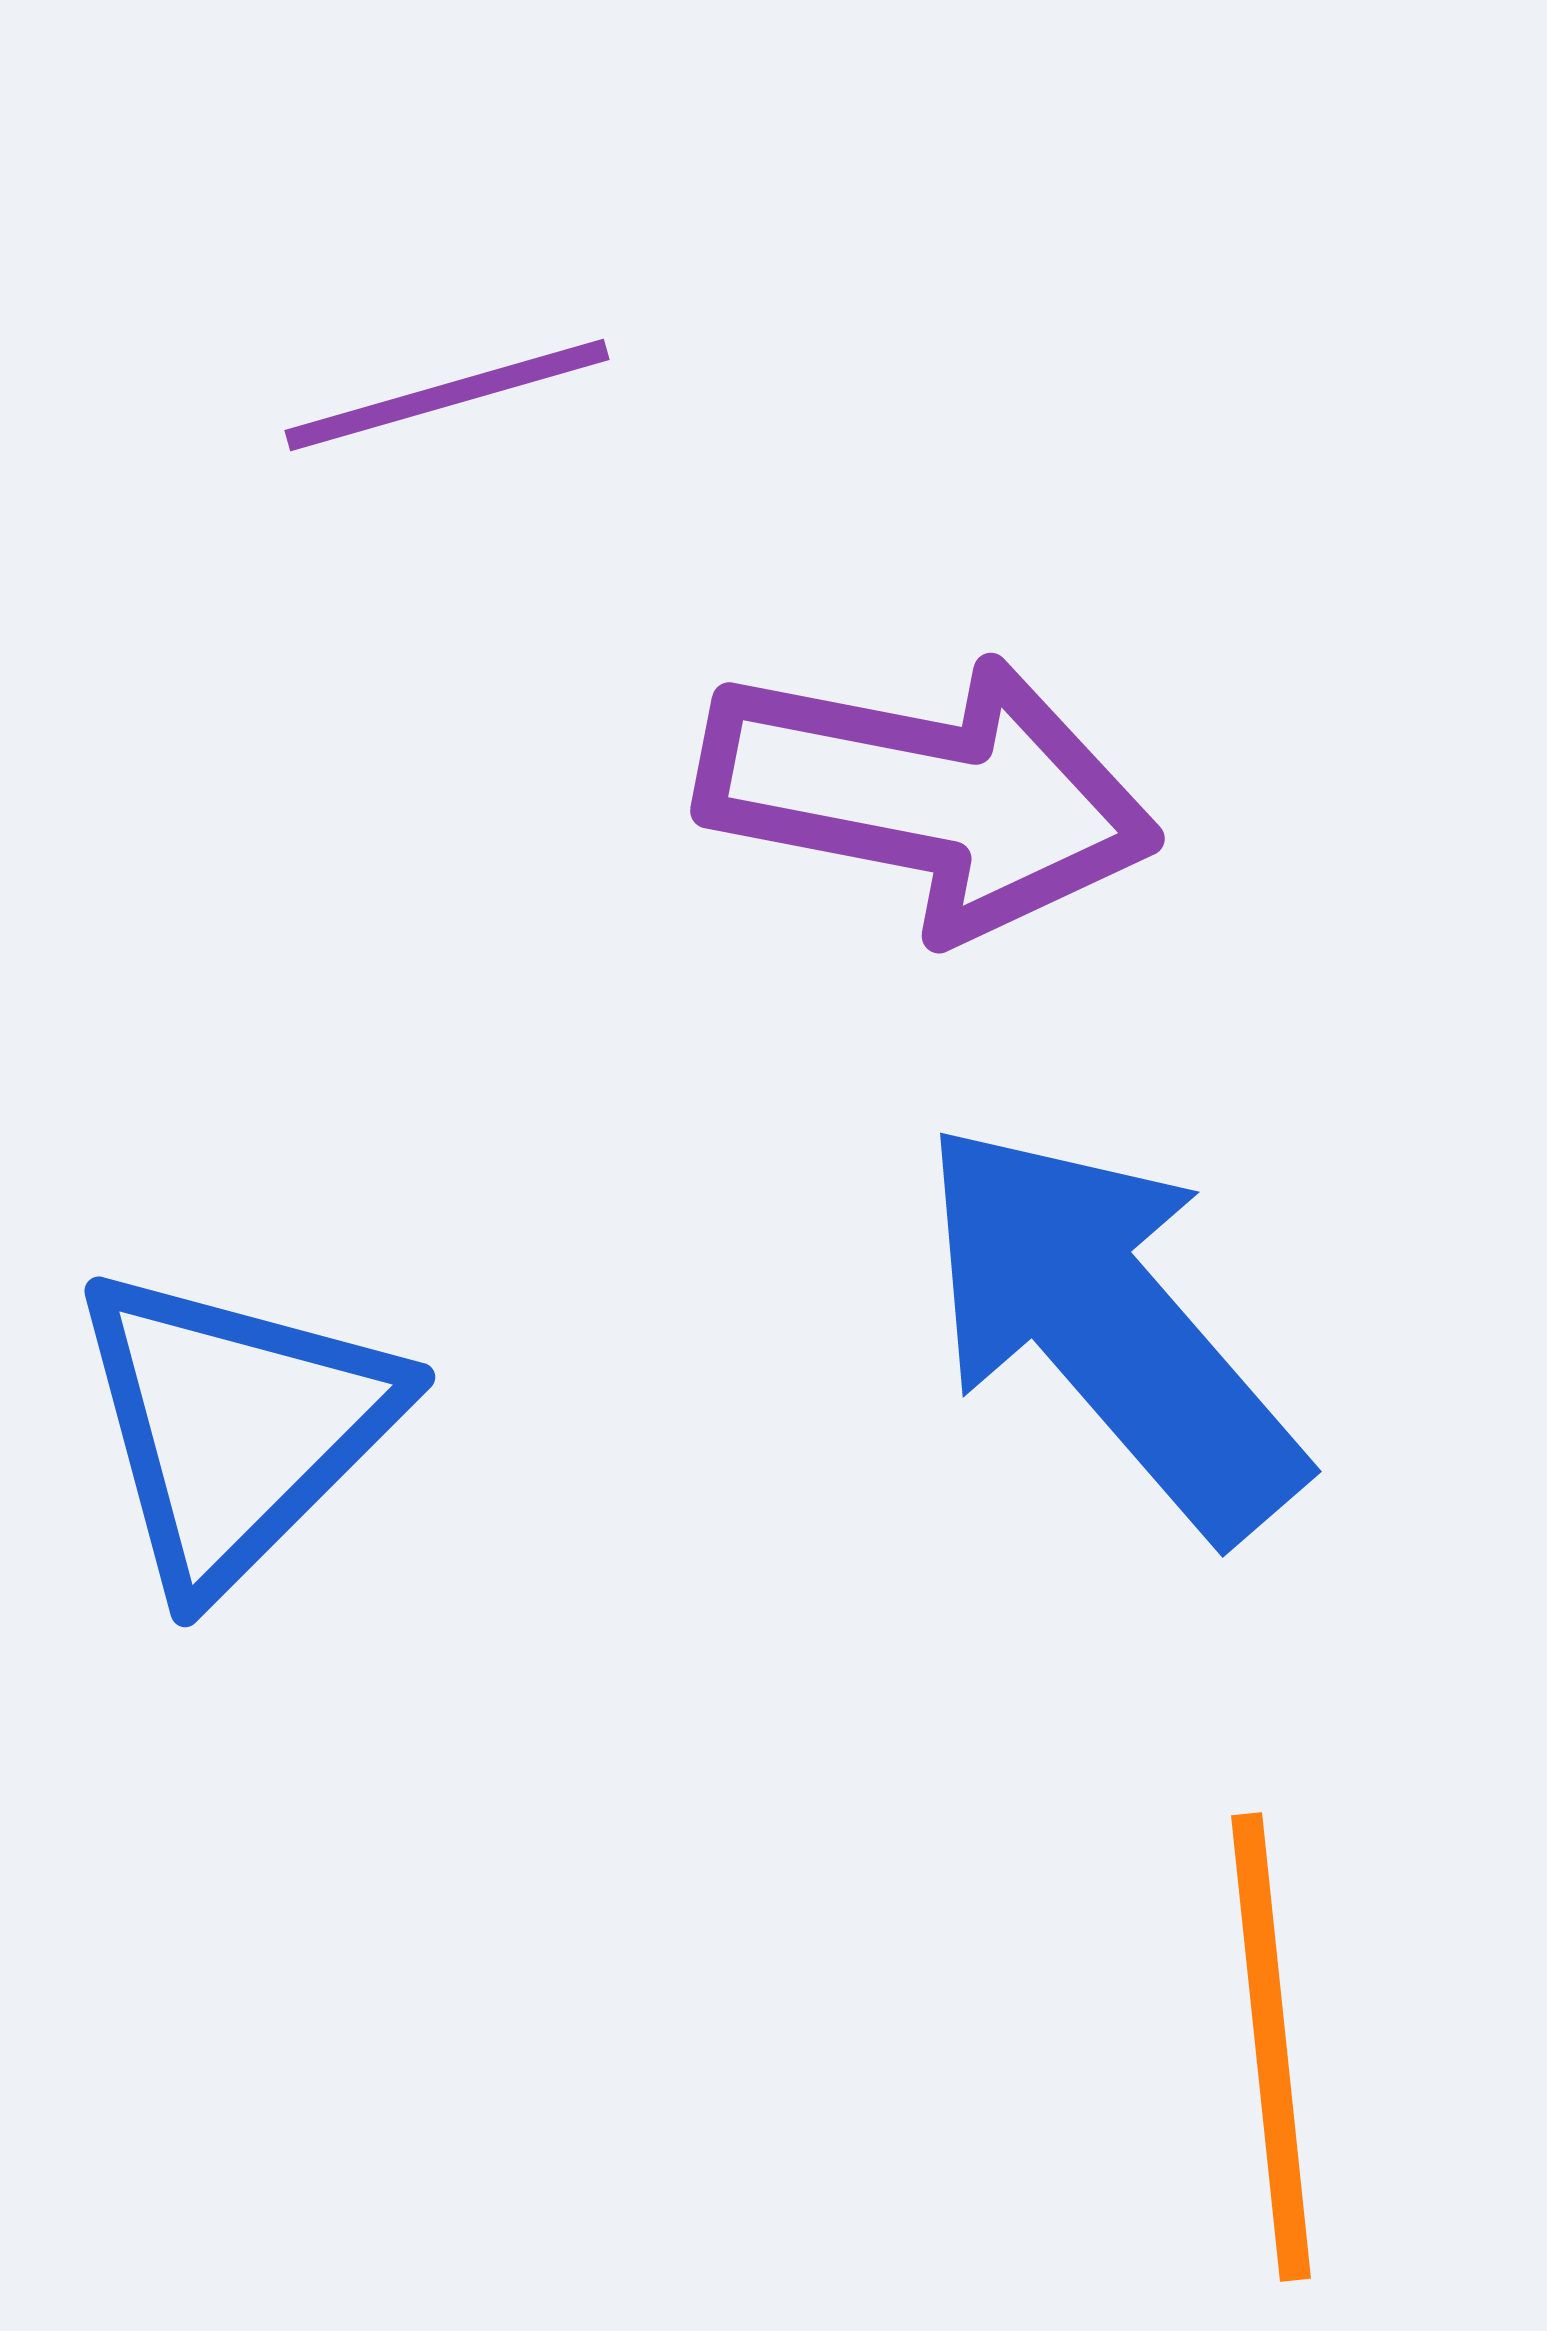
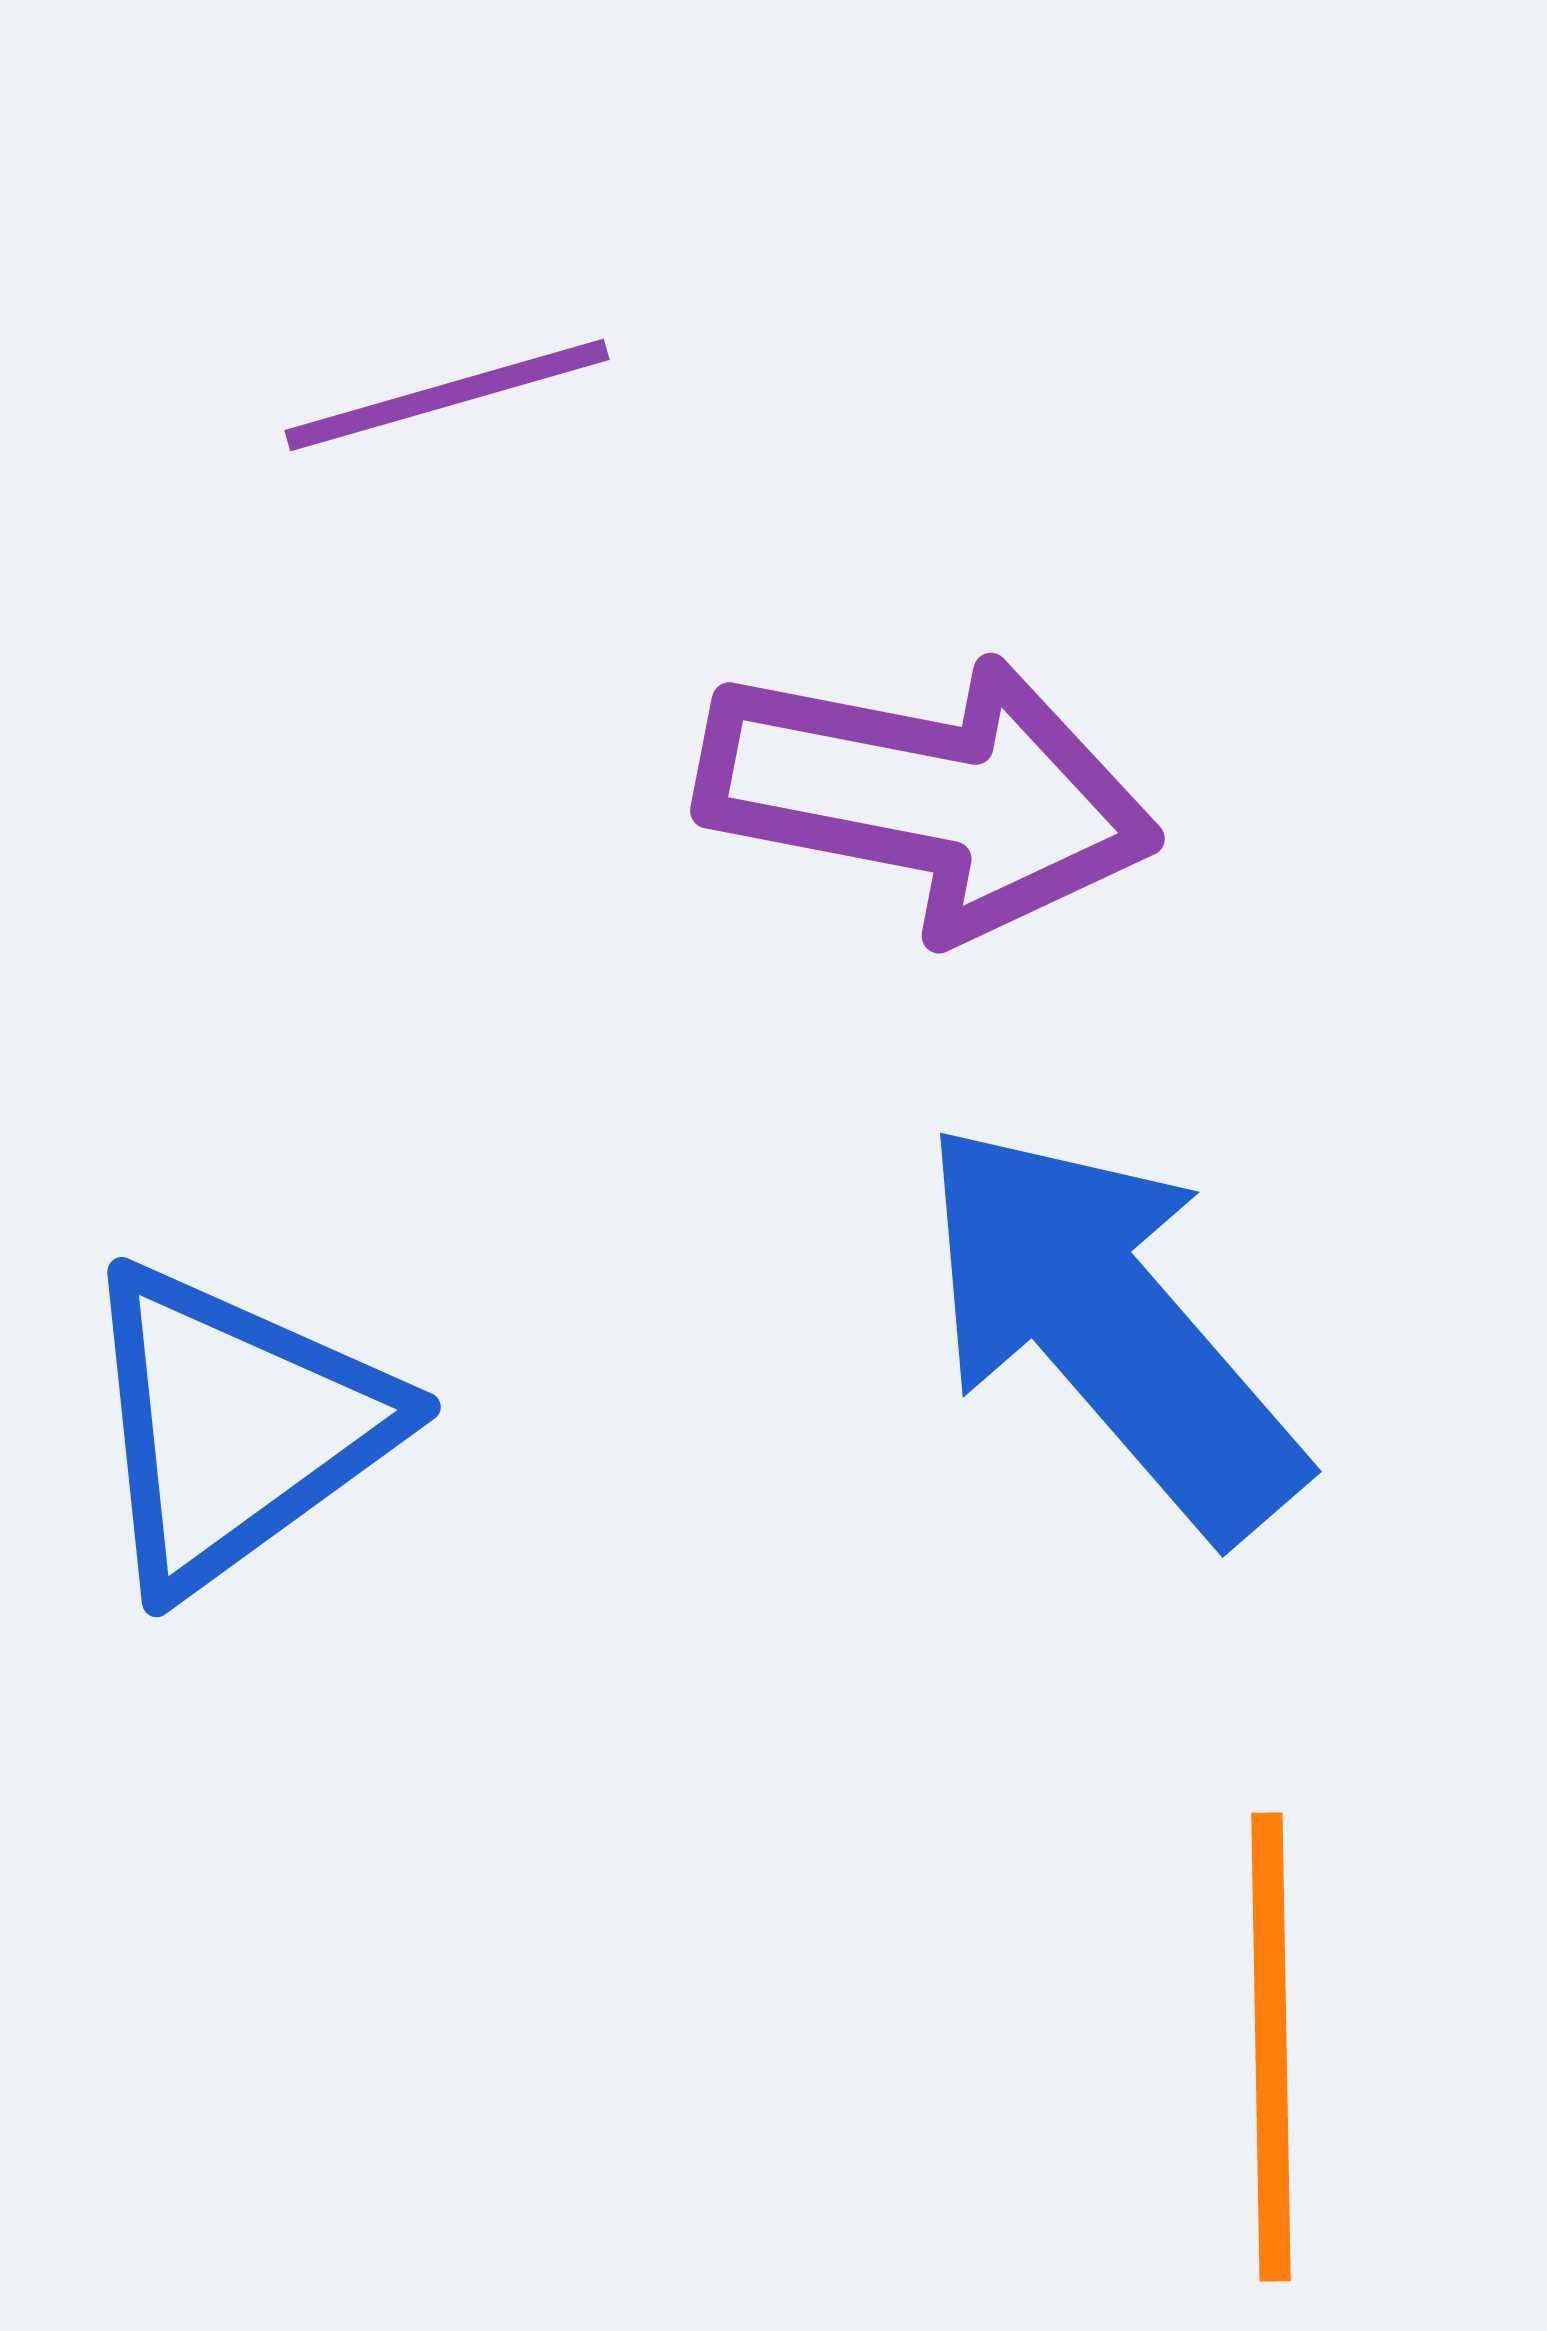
blue triangle: rotated 9 degrees clockwise
orange line: rotated 5 degrees clockwise
